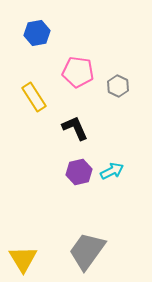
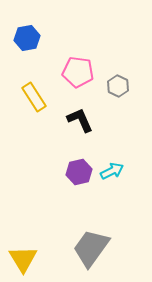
blue hexagon: moved 10 px left, 5 px down
black L-shape: moved 5 px right, 8 px up
gray trapezoid: moved 4 px right, 3 px up
